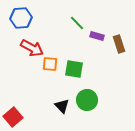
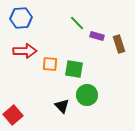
red arrow: moved 7 px left, 3 px down; rotated 30 degrees counterclockwise
green circle: moved 5 px up
red square: moved 2 px up
